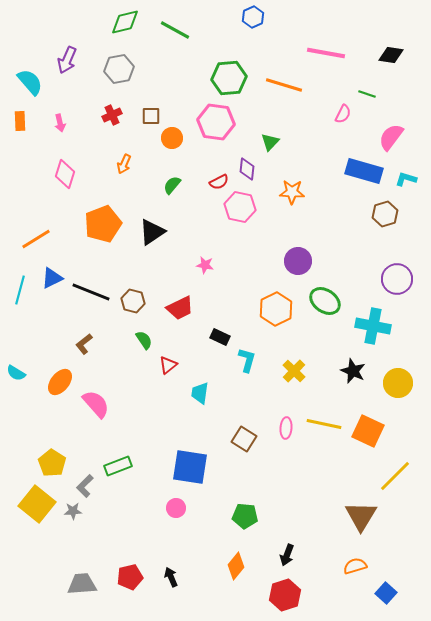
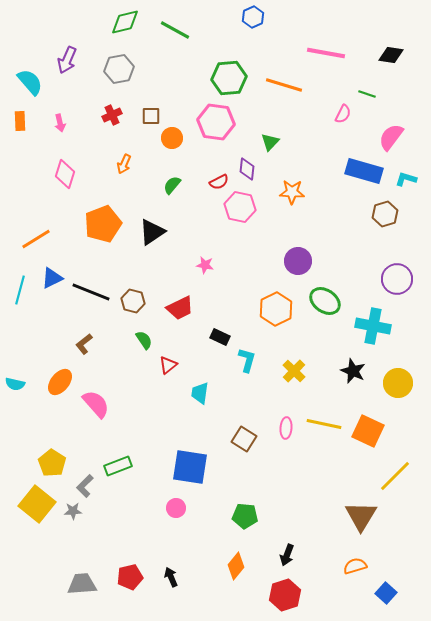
cyan semicircle at (16, 373): moved 1 px left, 11 px down; rotated 18 degrees counterclockwise
